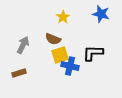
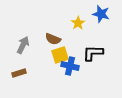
yellow star: moved 15 px right, 6 px down
